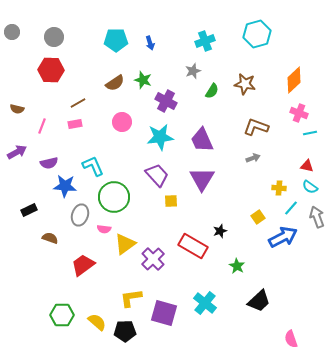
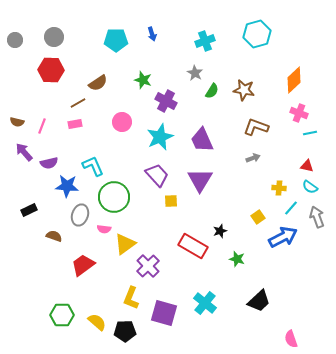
gray circle at (12, 32): moved 3 px right, 8 px down
blue arrow at (150, 43): moved 2 px right, 9 px up
gray star at (193, 71): moved 2 px right, 2 px down; rotated 21 degrees counterclockwise
brown semicircle at (115, 83): moved 17 px left
brown star at (245, 84): moved 1 px left, 6 px down
brown semicircle at (17, 109): moved 13 px down
cyan star at (160, 137): rotated 16 degrees counterclockwise
purple arrow at (17, 152): moved 7 px right; rotated 102 degrees counterclockwise
purple triangle at (202, 179): moved 2 px left, 1 px down
blue star at (65, 186): moved 2 px right
brown semicircle at (50, 238): moved 4 px right, 2 px up
purple cross at (153, 259): moved 5 px left, 7 px down
green star at (237, 266): moved 7 px up; rotated 14 degrees counterclockwise
yellow L-shape at (131, 298): rotated 60 degrees counterclockwise
